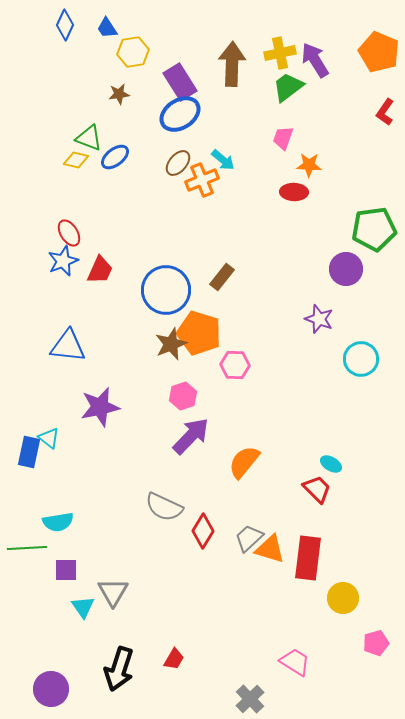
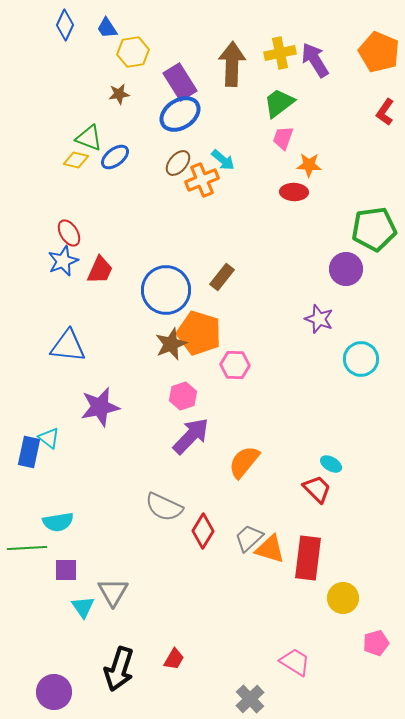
green trapezoid at (288, 87): moved 9 px left, 16 px down
purple circle at (51, 689): moved 3 px right, 3 px down
